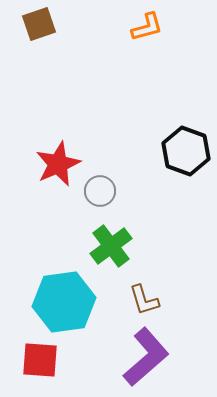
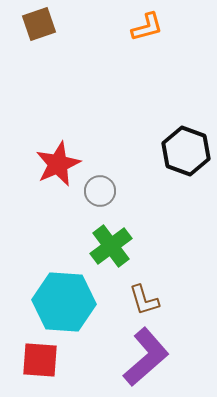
cyan hexagon: rotated 12 degrees clockwise
